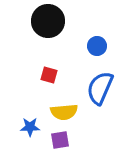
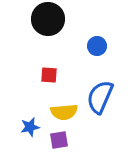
black circle: moved 2 px up
red square: rotated 12 degrees counterclockwise
blue semicircle: moved 9 px down
blue star: rotated 12 degrees counterclockwise
purple square: moved 1 px left
